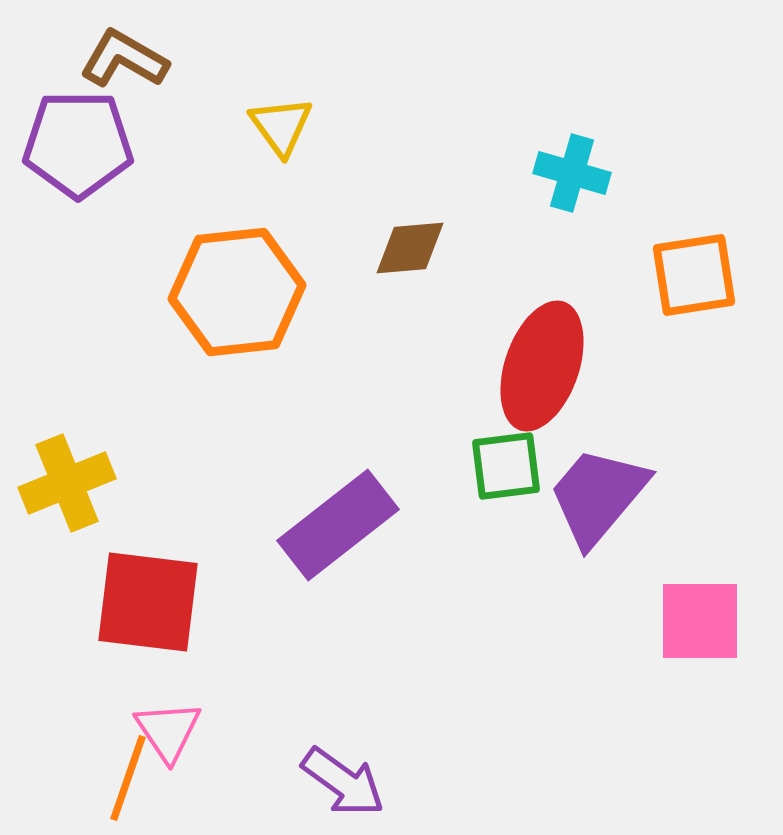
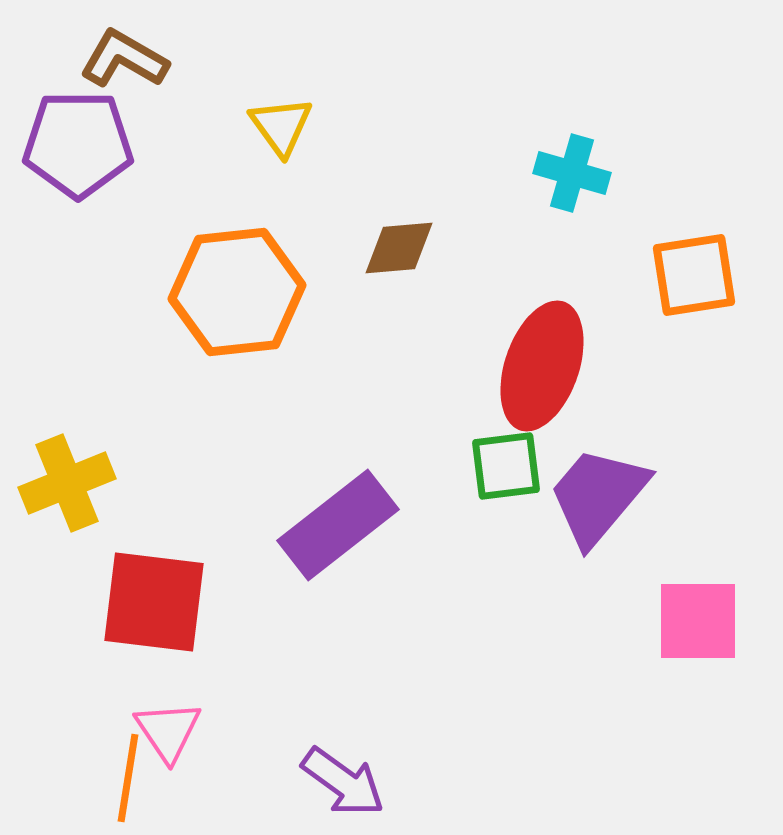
brown diamond: moved 11 px left
red square: moved 6 px right
pink square: moved 2 px left
orange line: rotated 10 degrees counterclockwise
